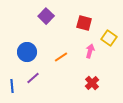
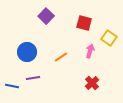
purple line: rotated 32 degrees clockwise
blue line: rotated 72 degrees counterclockwise
